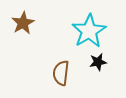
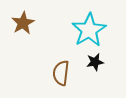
cyan star: moved 1 px up
black star: moved 3 px left
